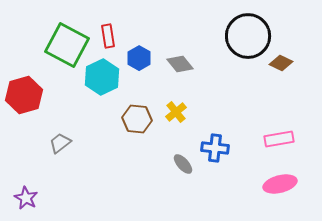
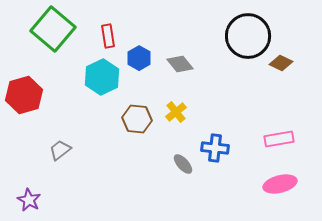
green square: moved 14 px left, 16 px up; rotated 12 degrees clockwise
gray trapezoid: moved 7 px down
purple star: moved 3 px right, 2 px down
